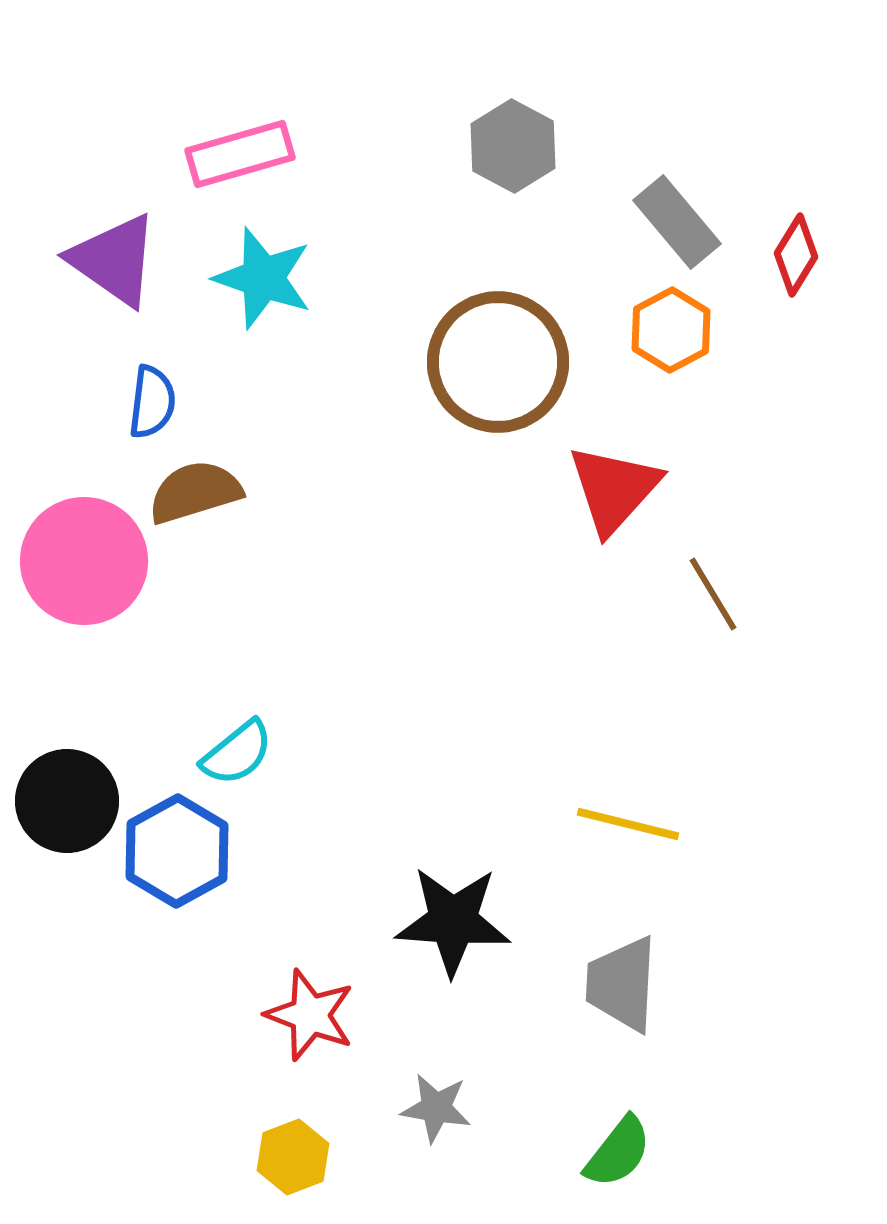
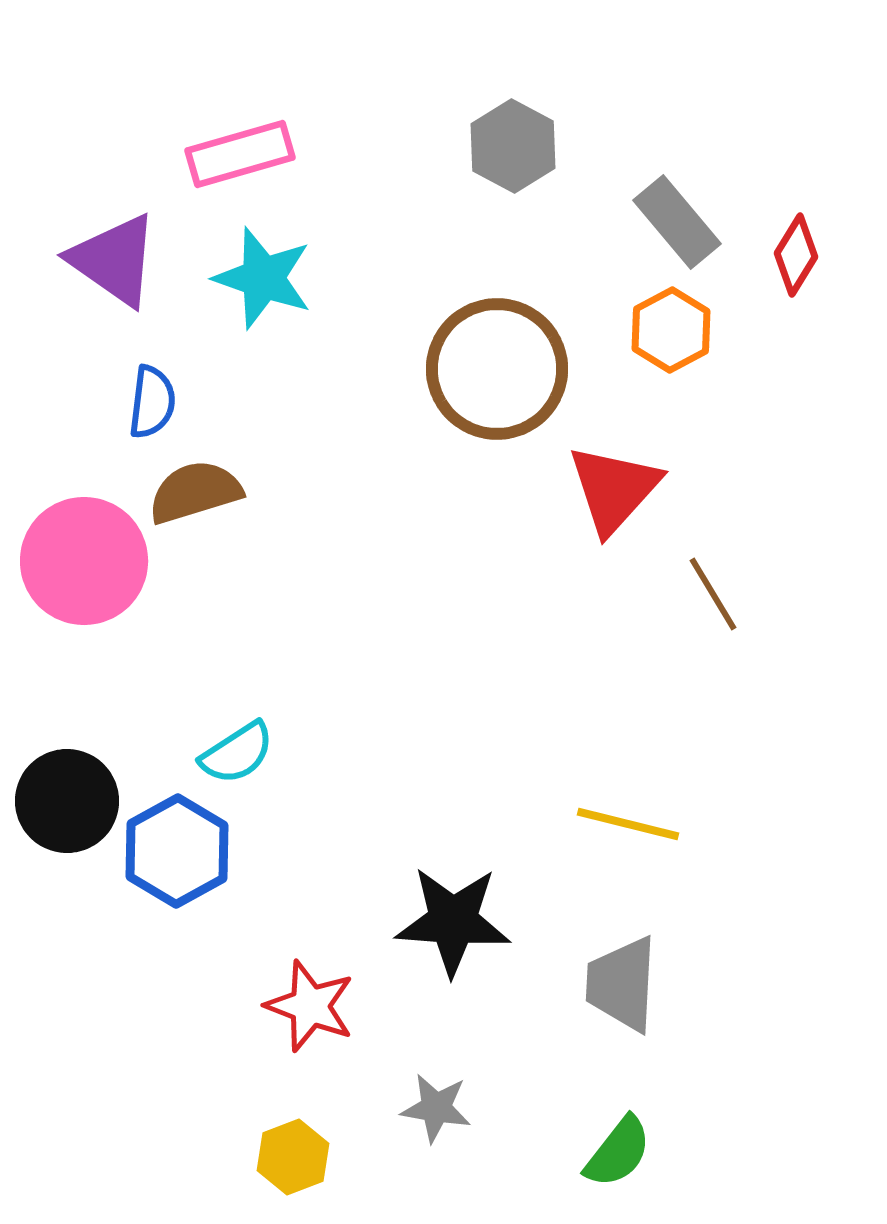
brown circle: moved 1 px left, 7 px down
cyan semicircle: rotated 6 degrees clockwise
red star: moved 9 px up
